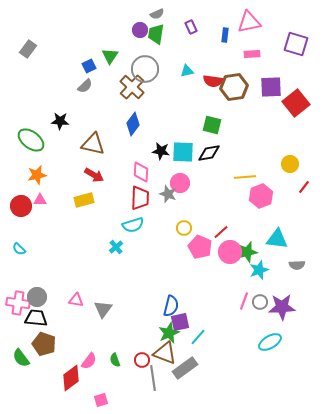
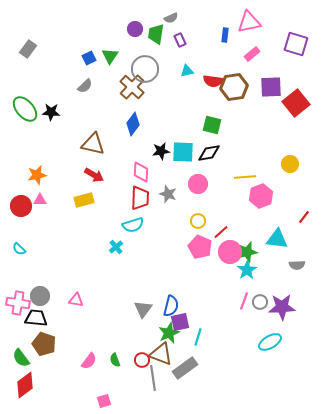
gray semicircle at (157, 14): moved 14 px right, 4 px down
purple rectangle at (191, 27): moved 11 px left, 13 px down
purple circle at (140, 30): moved 5 px left, 1 px up
pink rectangle at (252, 54): rotated 35 degrees counterclockwise
blue square at (89, 66): moved 8 px up
black star at (60, 121): moved 9 px left, 9 px up
green ellipse at (31, 140): moved 6 px left, 31 px up; rotated 12 degrees clockwise
black star at (161, 151): rotated 18 degrees counterclockwise
pink circle at (180, 183): moved 18 px right, 1 px down
red line at (304, 187): moved 30 px down
yellow circle at (184, 228): moved 14 px right, 7 px up
cyan star at (259, 270): moved 12 px left; rotated 12 degrees counterclockwise
gray circle at (37, 297): moved 3 px right, 1 px up
gray triangle at (103, 309): moved 40 px right
cyan line at (198, 337): rotated 24 degrees counterclockwise
brown triangle at (165, 353): moved 4 px left, 1 px down
red diamond at (71, 378): moved 46 px left, 7 px down
pink square at (101, 400): moved 3 px right, 1 px down
